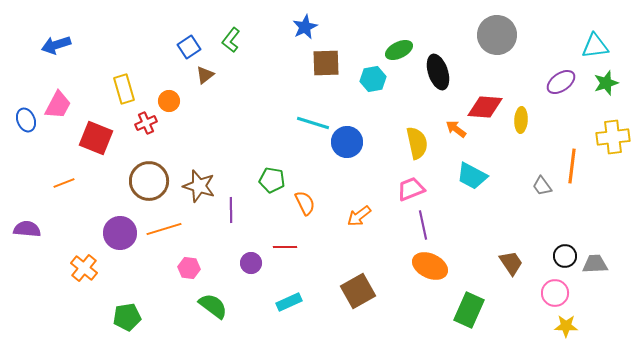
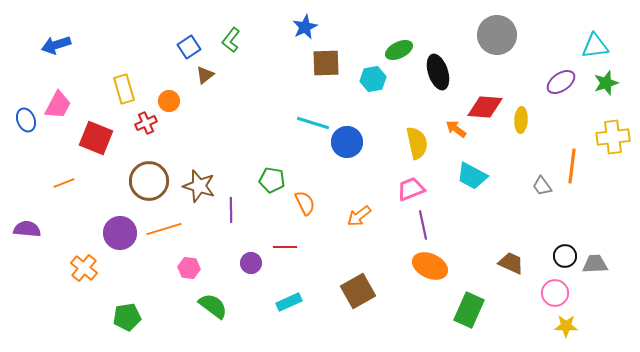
brown trapezoid at (511, 263): rotated 32 degrees counterclockwise
